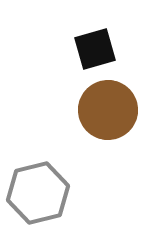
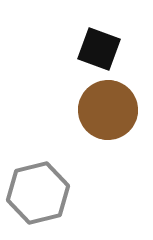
black square: moved 4 px right; rotated 36 degrees clockwise
